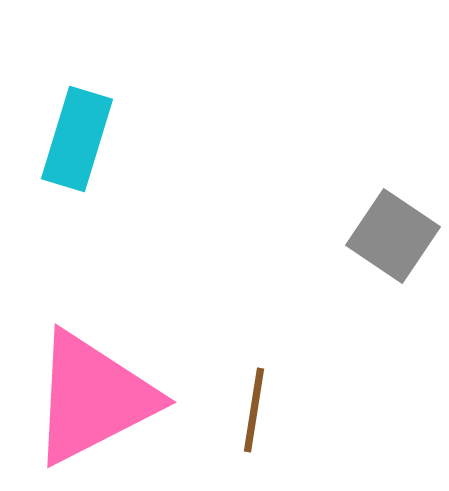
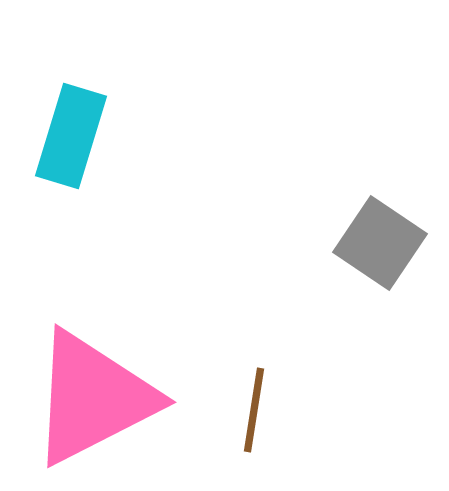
cyan rectangle: moved 6 px left, 3 px up
gray square: moved 13 px left, 7 px down
